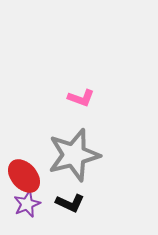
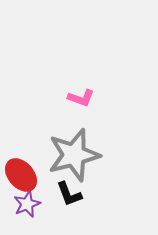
red ellipse: moved 3 px left, 1 px up
black L-shape: moved 1 px left, 9 px up; rotated 44 degrees clockwise
